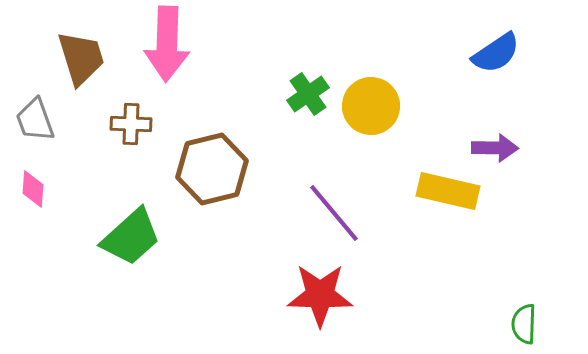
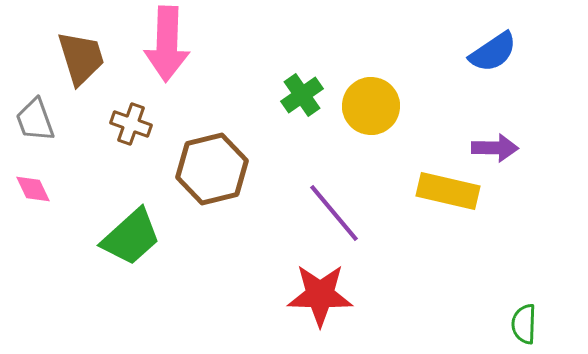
blue semicircle: moved 3 px left, 1 px up
green cross: moved 6 px left, 1 px down
brown cross: rotated 18 degrees clockwise
pink diamond: rotated 30 degrees counterclockwise
